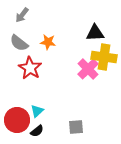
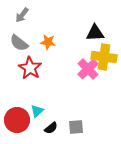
black semicircle: moved 14 px right, 3 px up
